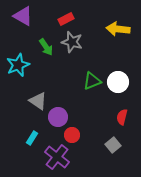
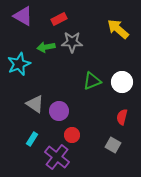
red rectangle: moved 7 px left
yellow arrow: rotated 35 degrees clockwise
gray star: rotated 15 degrees counterclockwise
green arrow: rotated 114 degrees clockwise
cyan star: moved 1 px right, 1 px up
white circle: moved 4 px right
gray triangle: moved 3 px left, 3 px down
purple circle: moved 1 px right, 6 px up
cyan rectangle: moved 1 px down
gray square: rotated 21 degrees counterclockwise
